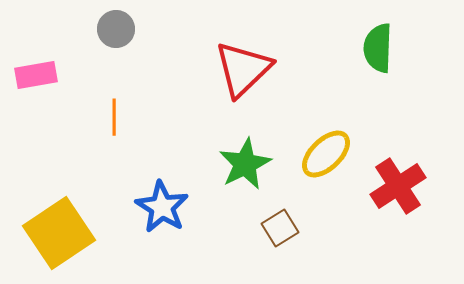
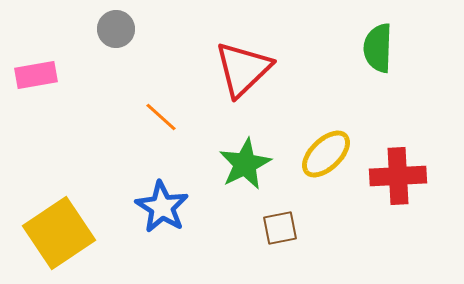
orange line: moved 47 px right; rotated 48 degrees counterclockwise
red cross: moved 10 px up; rotated 30 degrees clockwise
brown square: rotated 21 degrees clockwise
